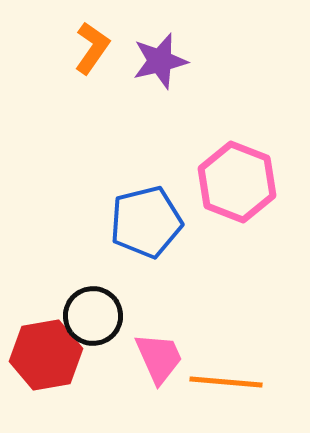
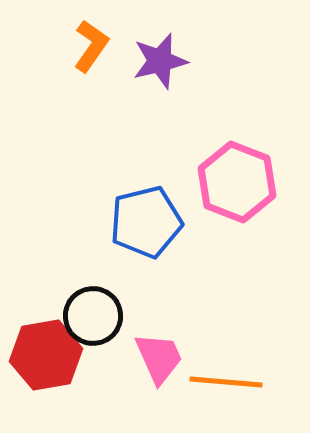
orange L-shape: moved 1 px left, 2 px up
